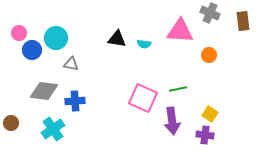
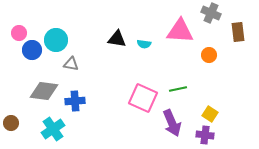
gray cross: moved 1 px right
brown rectangle: moved 5 px left, 11 px down
cyan circle: moved 2 px down
purple arrow: moved 2 px down; rotated 16 degrees counterclockwise
